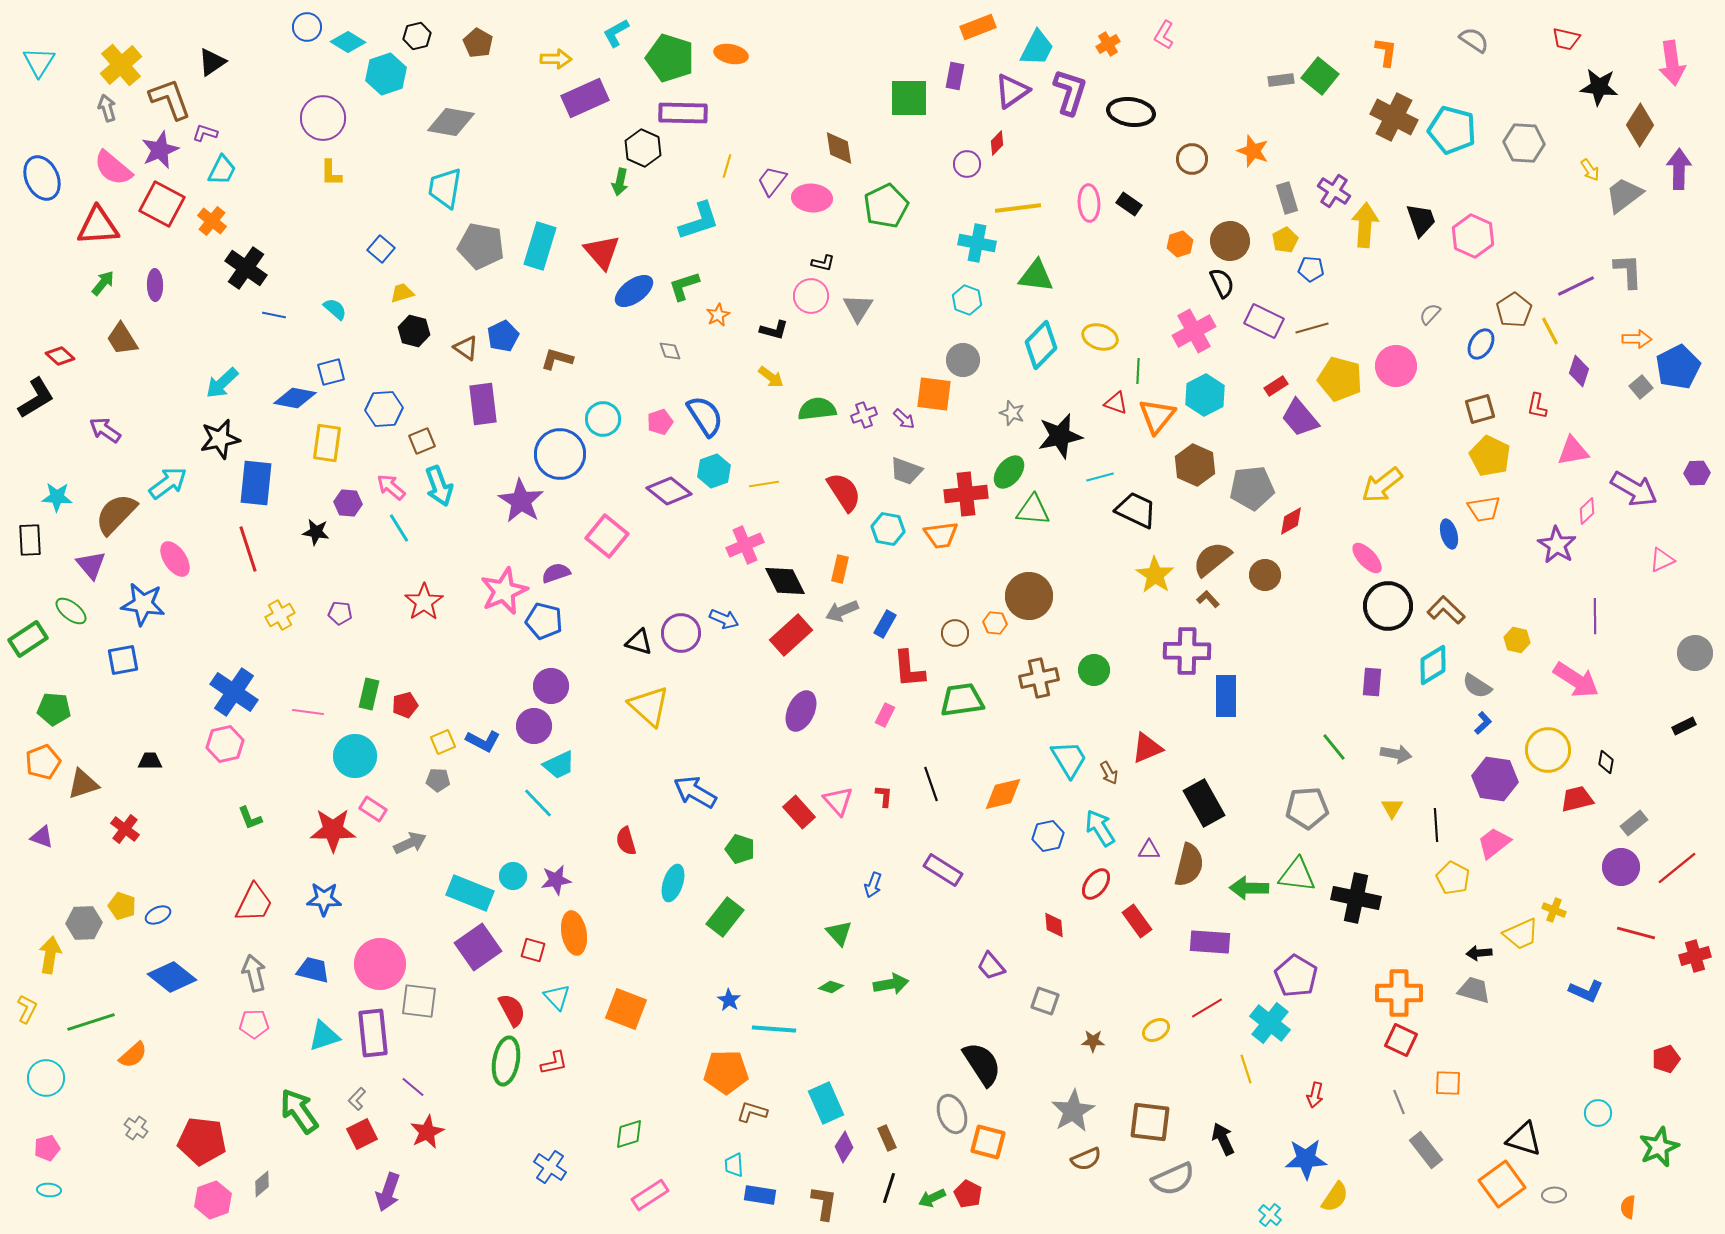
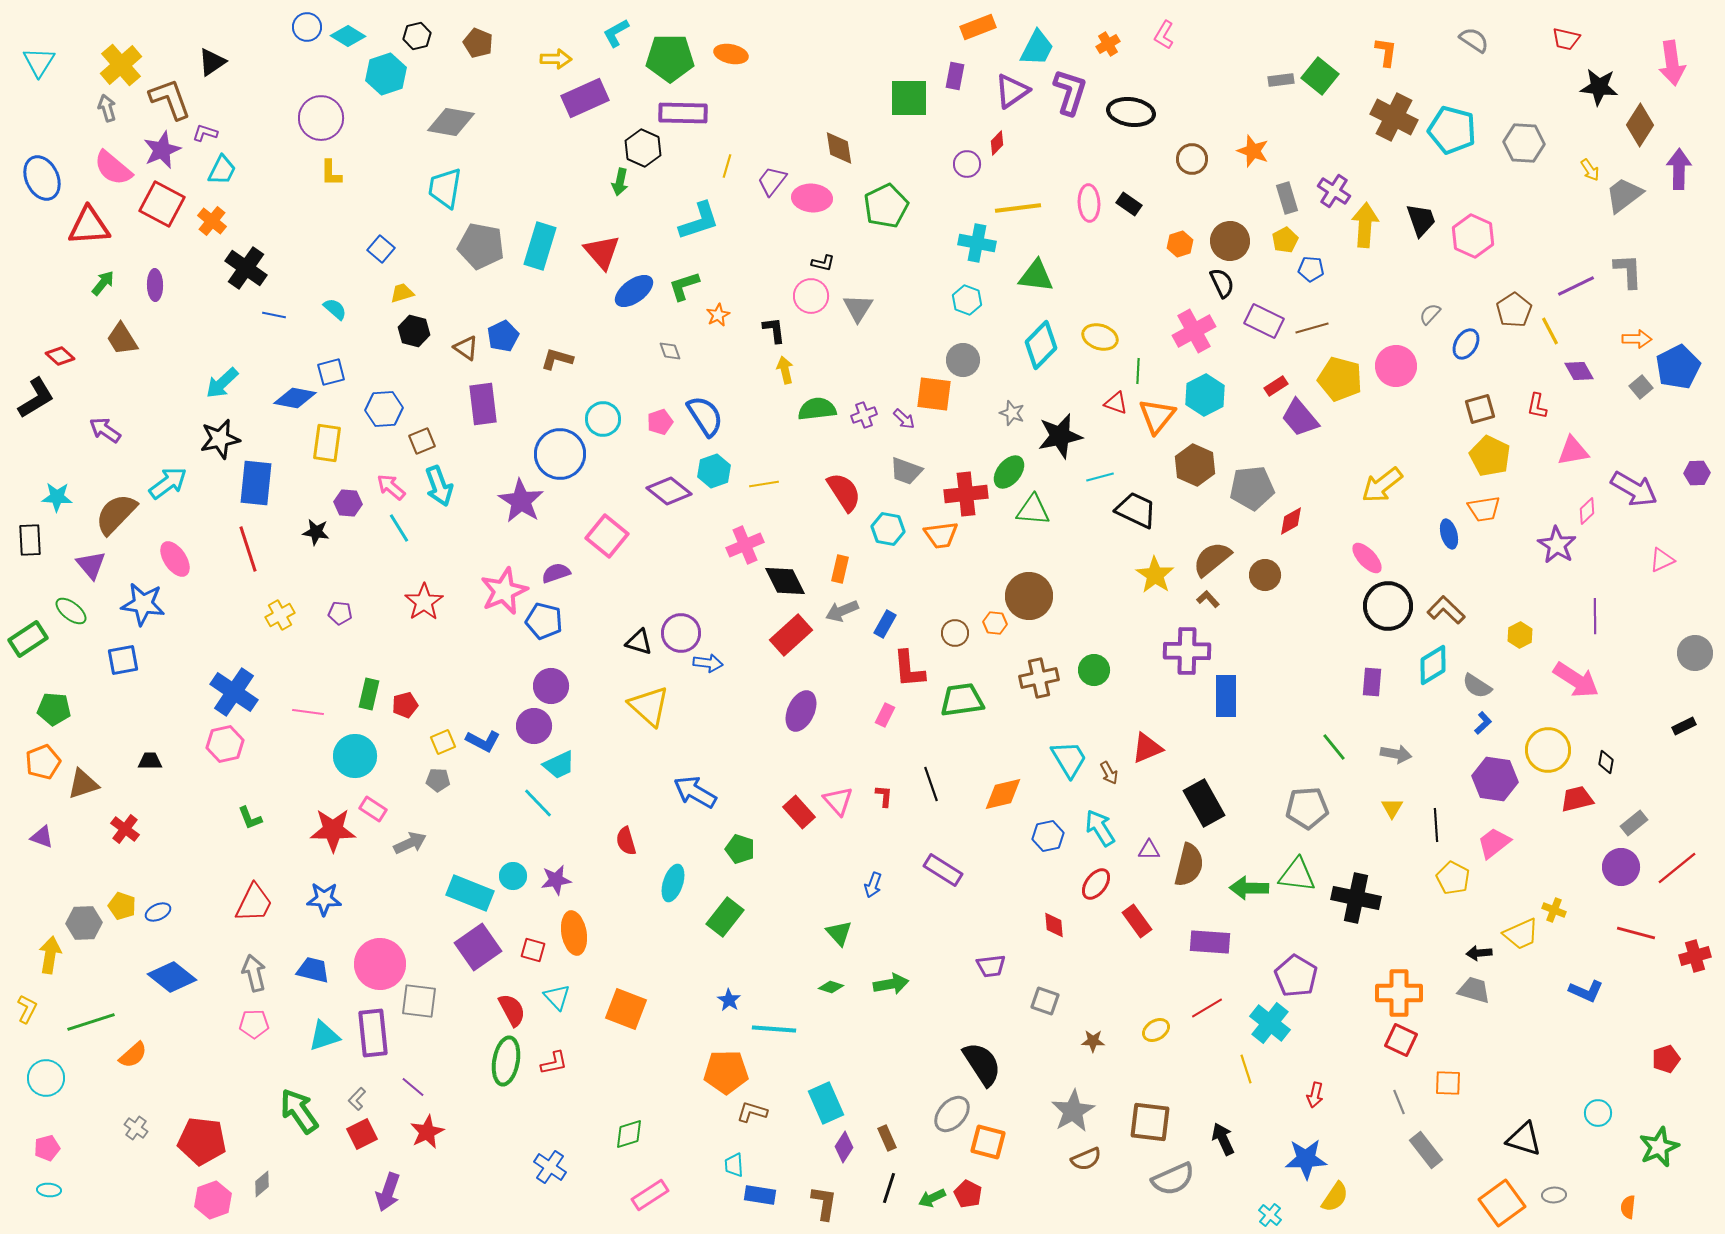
cyan diamond at (348, 42): moved 6 px up
brown pentagon at (478, 43): rotated 8 degrees counterclockwise
green pentagon at (670, 58): rotated 18 degrees counterclockwise
purple circle at (323, 118): moved 2 px left
purple star at (160, 150): moved 2 px right
red triangle at (98, 226): moved 9 px left
black L-shape at (774, 330): rotated 112 degrees counterclockwise
blue ellipse at (1481, 344): moved 15 px left
purple diamond at (1579, 371): rotated 48 degrees counterclockwise
yellow arrow at (771, 377): moved 14 px right, 7 px up; rotated 140 degrees counterclockwise
blue arrow at (724, 619): moved 16 px left, 44 px down; rotated 16 degrees counterclockwise
yellow hexagon at (1517, 640): moved 3 px right, 5 px up; rotated 20 degrees clockwise
blue ellipse at (158, 915): moved 3 px up
purple trapezoid at (991, 966): rotated 56 degrees counterclockwise
gray ellipse at (952, 1114): rotated 63 degrees clockwise
orange square at (1502, 1184): moved 19 px down
